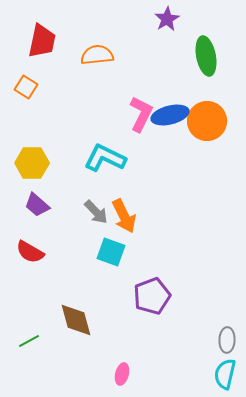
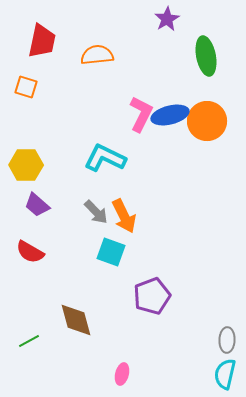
orange square: rotated 15 degrees counterclockwise
yellow hexagon: moved 6 px left, 2 px down
